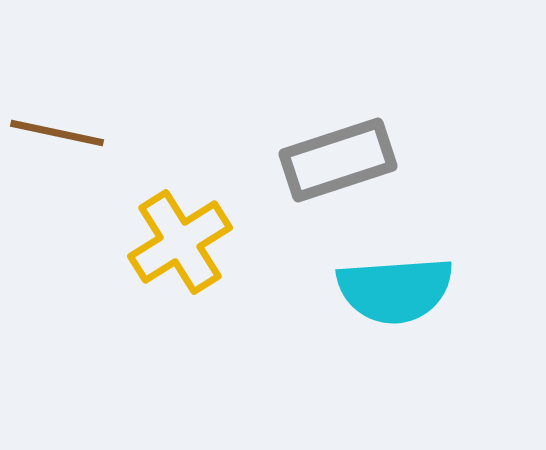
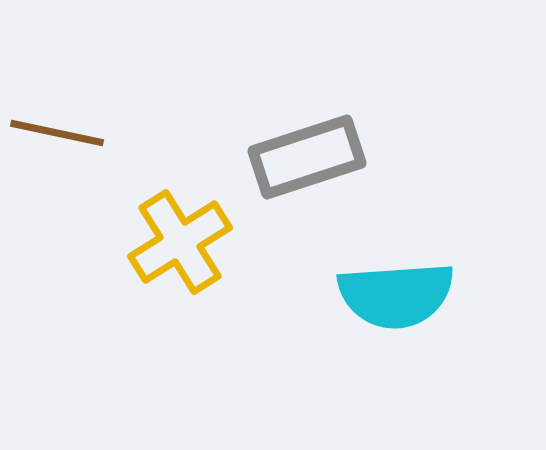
gray rectangle: moved 31 px left, 3 px up
cyan semicircle: moved 1 px right, 5 px down
